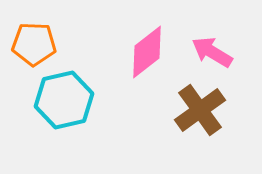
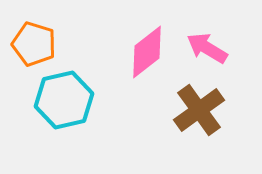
orange pentagon: rotated 15 degrees clockwise
pink arrow: moved 5 px left, 4 px up
brown cross: moved 1 px left
